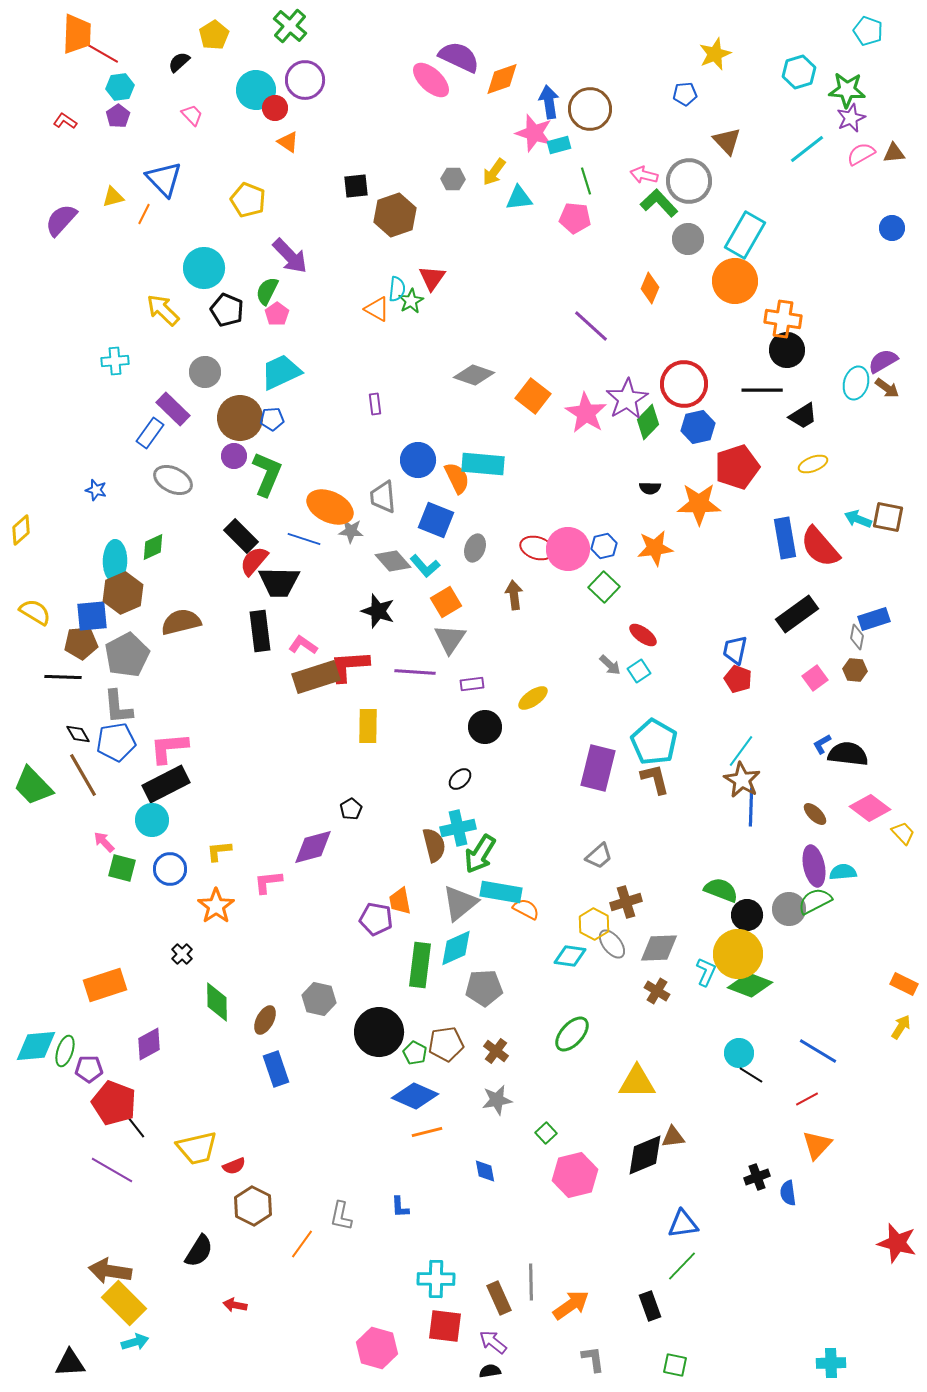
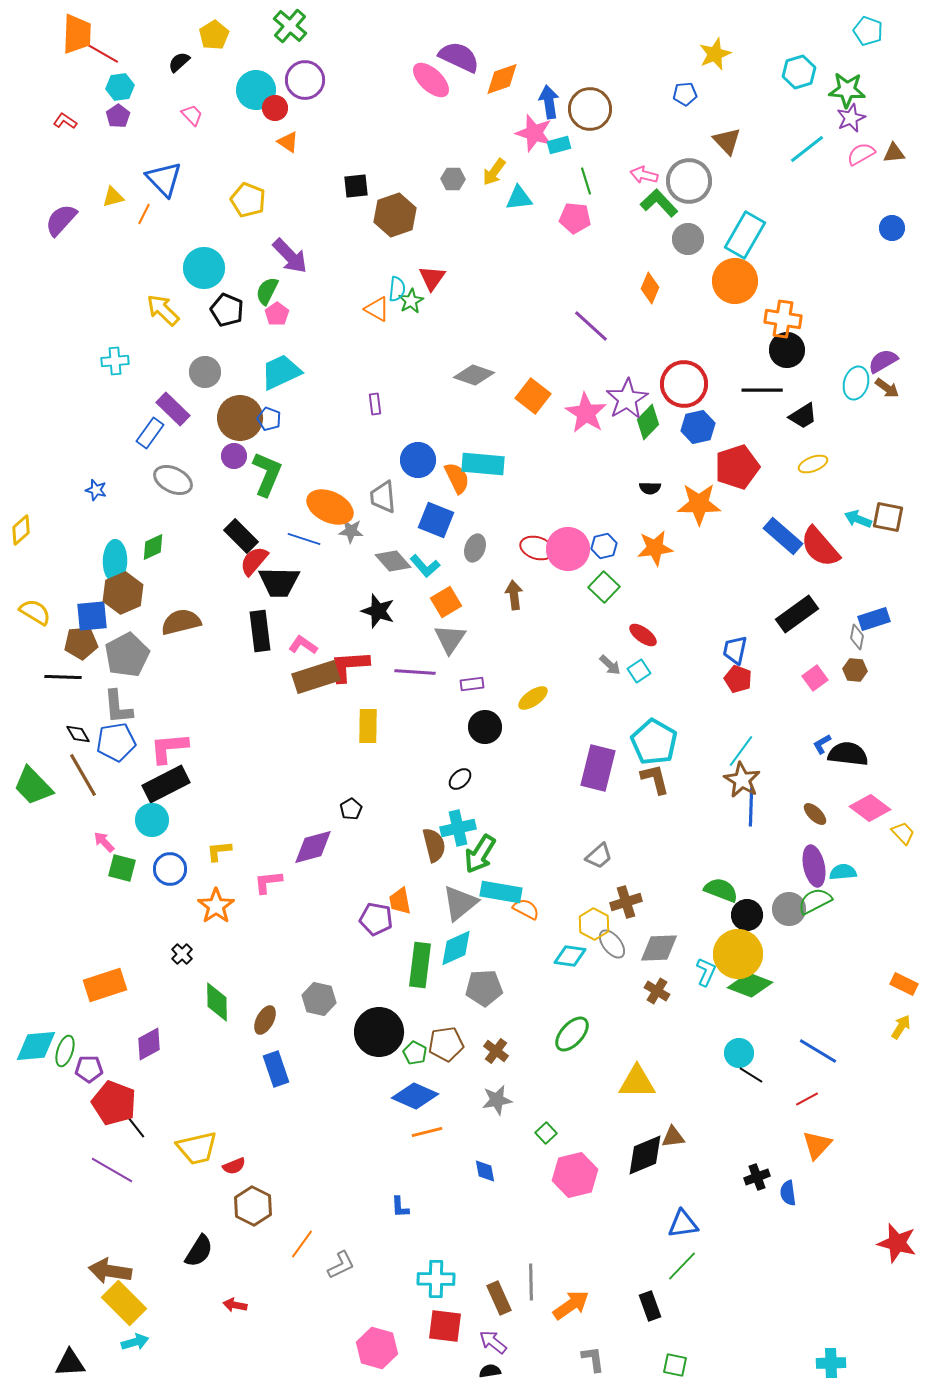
blue pentagon at (272, 419): moved 3 px left; rotated 25 degrees clockwise
blue rectangle at (785, 538): moved 2 px left, 2 px up; rotated 39 degrees counterclockwise
gray L-shape at (341, 1216): moved 49 px down; rotated 128 degrees counterclockwise
